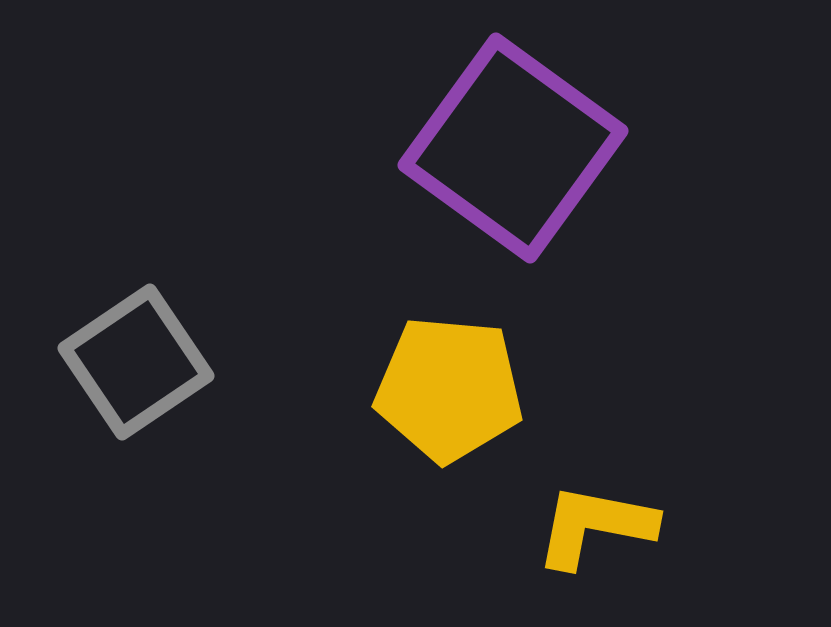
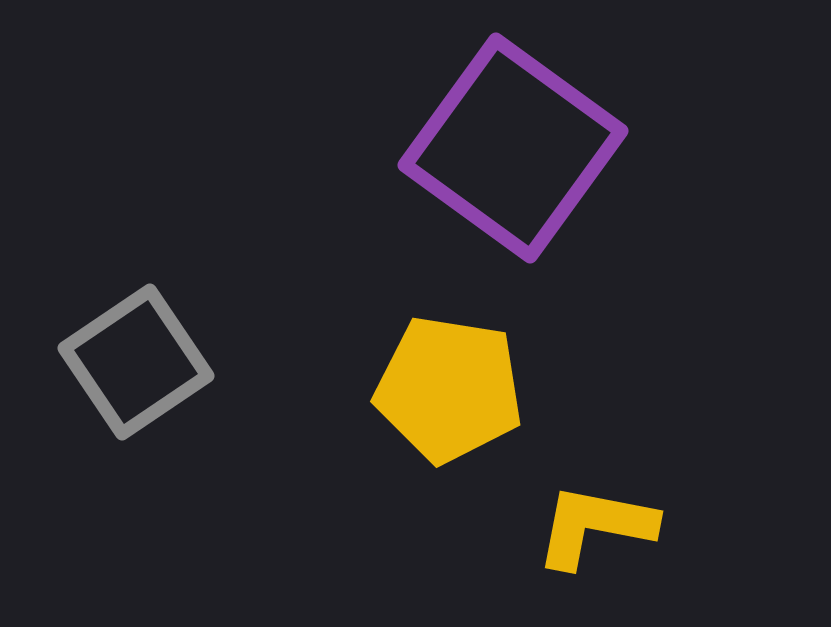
yellow pentagon: rotated 4 degrees clockwise
